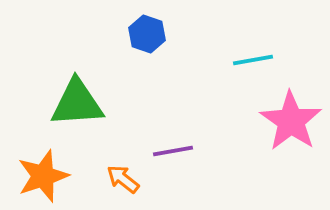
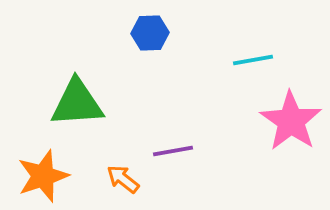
blue hexagon: moved 3 px right, 1 px up; rotated 21 degrees counterclockwise
